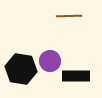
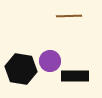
black rectangle: moved 1 px left
